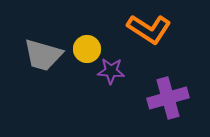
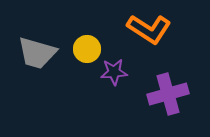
gray trapezoid: moved 6 px left, 2 px up
purple star: moved 3 px right, 1 px down; rotated 8 degrees counterclockwise
purple cross: moved 4 px up
